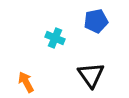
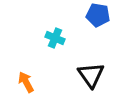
blue pentagon: moved 2 px right, 6 px up; rotated 20 degrees clockwise
